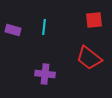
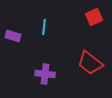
red square: moved 3 px up; rotated 18 degrees counterclockwise
purple rectangle: moved 6 px down
red trapezoid: moved 1 px right, 5 px down
